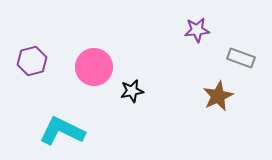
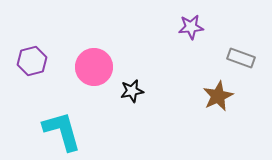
purple star: moved 6 px left, 3 px up
cyan L-shape: rotated 48 degrees clockwise
